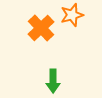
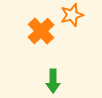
orange cross: moved 3 px down
